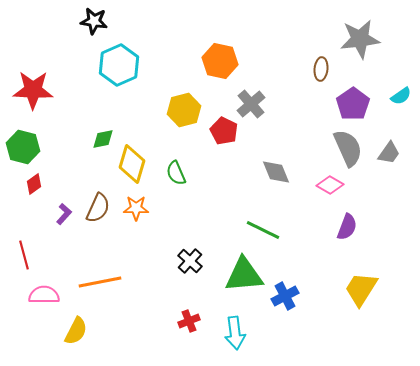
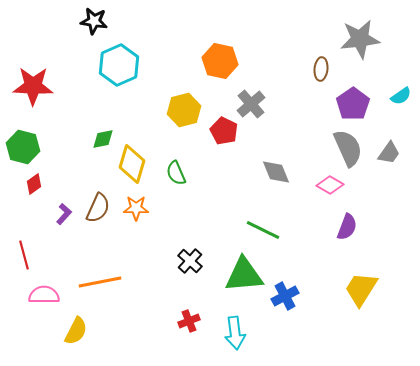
red star: moved 4 px up
